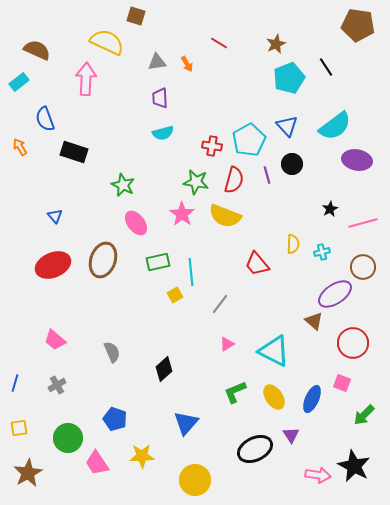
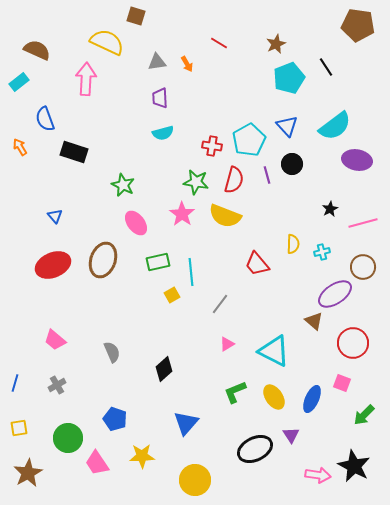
yellow square at (175, 295): moved 3 px left
